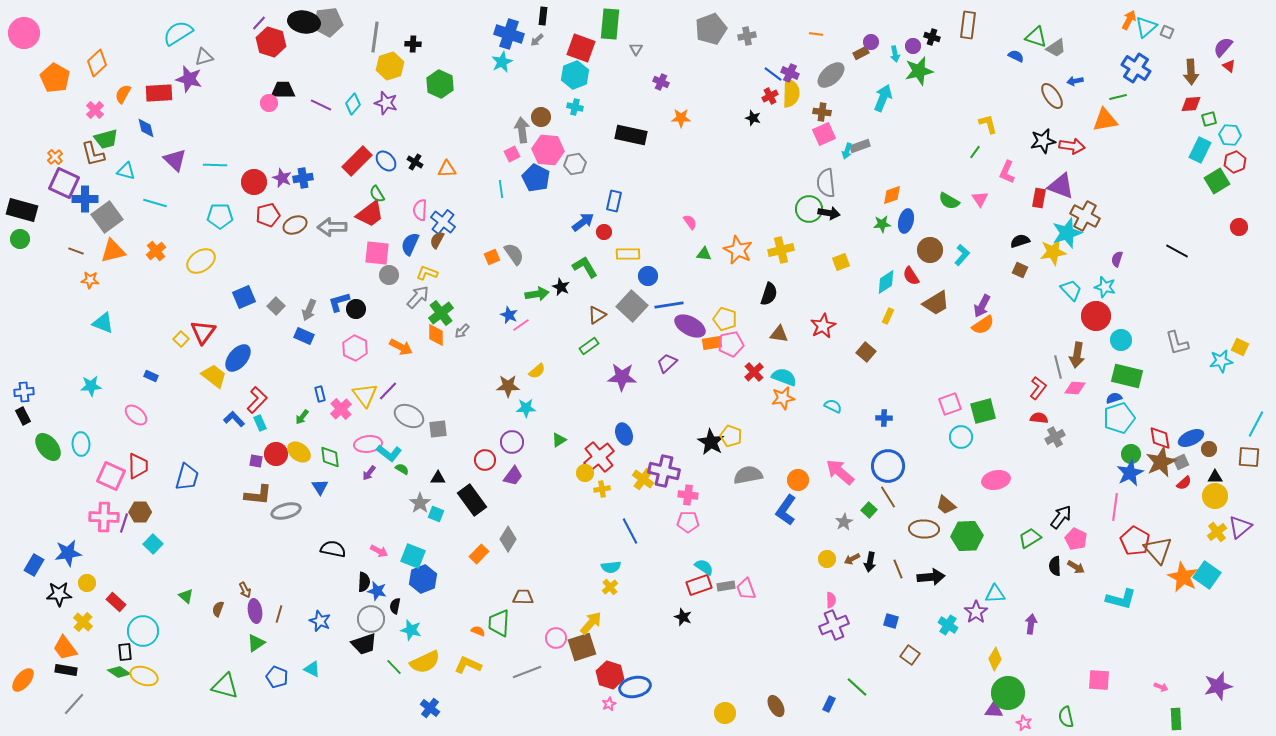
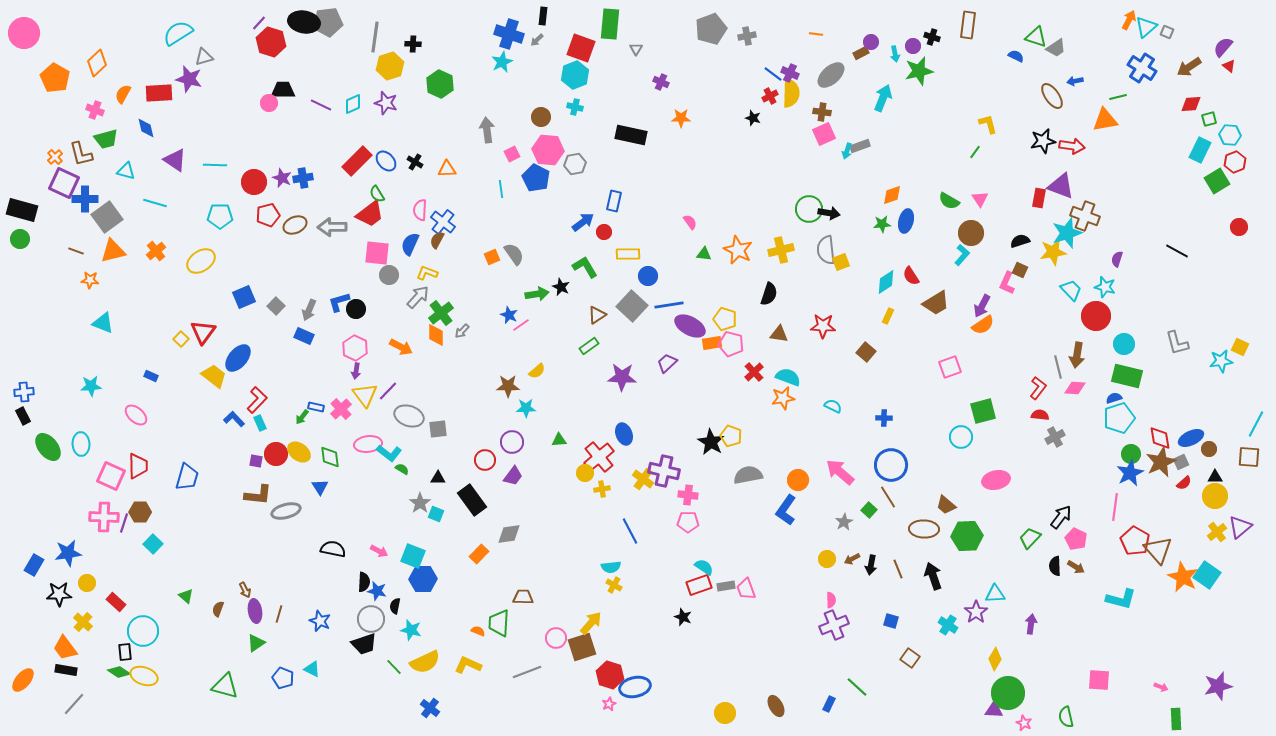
blue cross at (1136, 68): moved 6 px right
brown arrow at (1191, 72): moved 2 px left, 5 px up; rotated 60 degrees clockwise
cyan diamond at (353, 104): rotated 25 degrees clockwise
pink cross at (95, 110): rotated 24 degrees counterclockwise
gray arrow at (522, 130): moved 35 px left
brown L-shape at (93, 154): moved 12 px left
purple triangle at (175, 160): rotated 10 degrees counterclockwise
pink L-shape at (1007, 172): moved 111 px down
gray semicircle at (826, 183): moved 67 px down
brown cross at (1085, 216): rotated 8 degrees counterclockwise
brown circle at (930, 250): moved 41 px right, 17 px up
red star at (823, 326): rotated 30 degrees clockwise
cyan circle at (1121, 340): moved 3 px right, 4 px down
pink pentagon at (731, 344): rotated 25 degrees clockwise
cyan semicircle at (784, 377): moved 4 px right
blue rectangle at (320, 394): moved 4 px left, 13 px down; rotated 63 degrees counterclockwise
pink square at (950, 404): moved 37 px up
gray ellipse at (409, 416): rotated 8 degrees counterclockwise
red semicircle at (1039, 418): moved 1 px right, 3 px up
green triangle at (559, 440): rotated 28 degrees clockwise
blue circle at (888, 466): moved 3 px right, 1 px up
purple arrow at (369, 473): moved 13 px left, 102 px up; rotated 28 degrees counterclockwise
green trapezoid at (1030, 538): rotated 15 degrees counterclockwise
gray diamond at (508, 539): moved 1 px right, 5 px up; rotated 50 degrees clockwise
black arrow at (870, 562): moved 1 px right, 3 px down
black arrow at (931, 577): moved 2 px right, 1 px up; rotated 104 degrees counterclockwise
blue hexagon at (423, 579): rotated 20 degrees clockwise
yellow cross at (610, 587): moved 4 px right, 2 px up; rotated 21 degrees counterclockwise
brown square at (910, 655): moved 3 px down
blue pentagon at (277, 677): moved 6 px right, 1 px down
